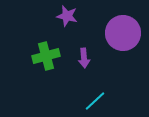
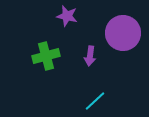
purple arrow: moved 6 px right, 2 px up; rotated 12 degrees clockwise
